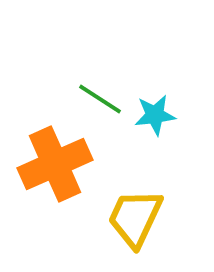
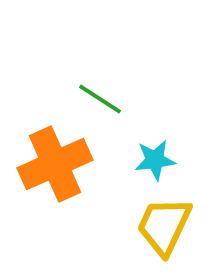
cyan star: moved 45 px down
yellow trapezoid: moved 29 px right, 8 px down
